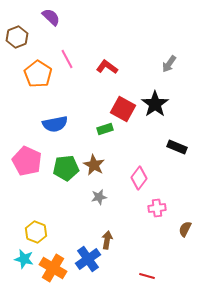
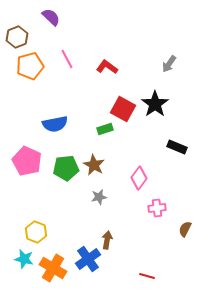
orange pentagon: moved 8 px left, 8 px up; rotated 24 degrees clockwise
